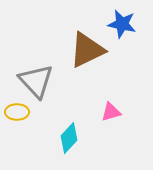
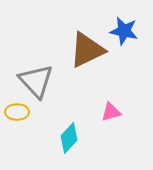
blue star: moved 2 px right, 7 px down
